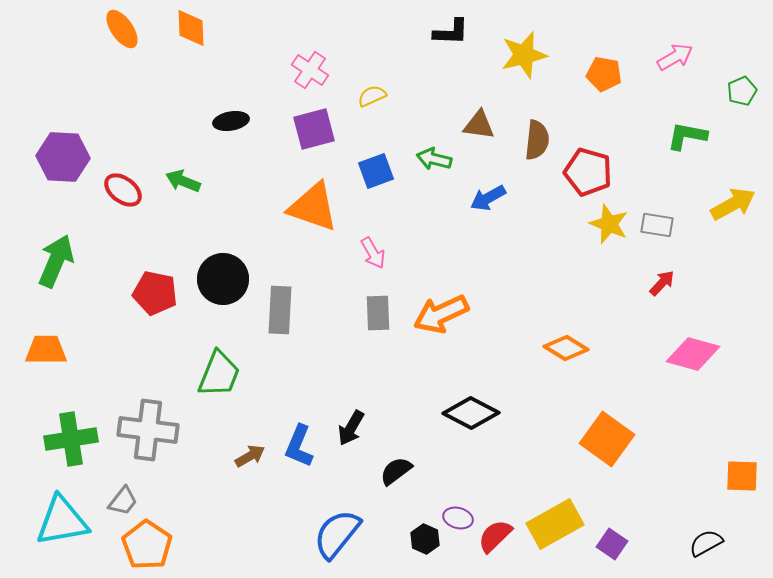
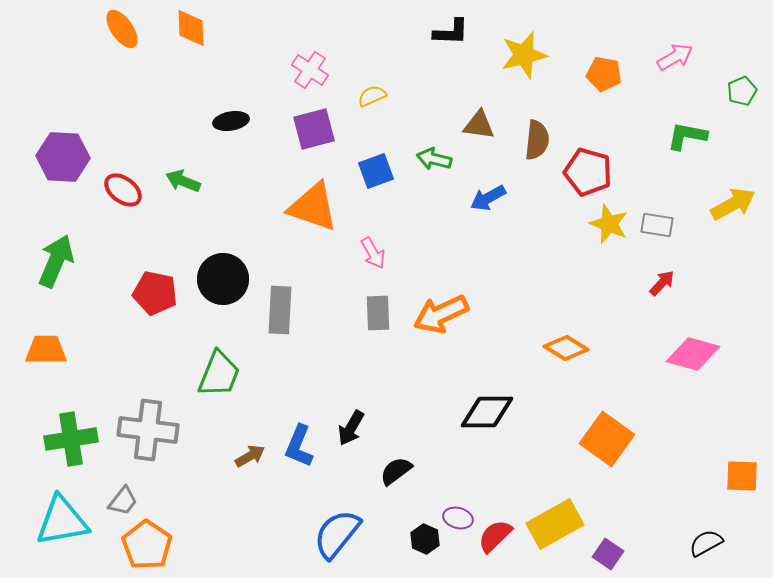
black diamond at (471, 413): moved 16 px right, 1 px up; rotated 28 degrees counterclockwise
purple square at (612, 544): moved 4 px left, 10 px down
